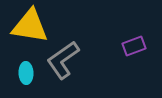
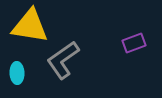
purple rectangle: moved 3 px up
cyan ellipse: moved 9 px left
